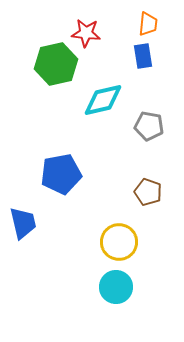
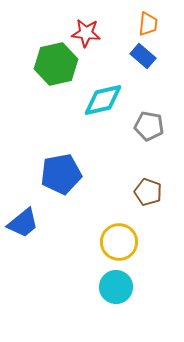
blue rectangle: rotated 40 degrees counterclockwise
blue trapezoid: rotated 64 degrees clockwise
